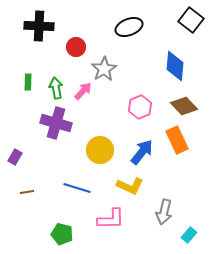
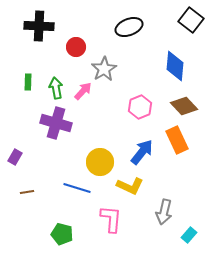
yellow circle: moved 12 px down
pink L-shape: rotated 84 degrees counterclockwise
